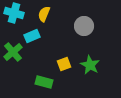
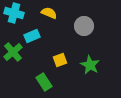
yellow semicircle: moved 5 px right, 1 px up; rotated 91 degrees clockwise
yellow square: moved 4 px left, 4 px up
green rectangle: rotated 42 degrees clockwise
